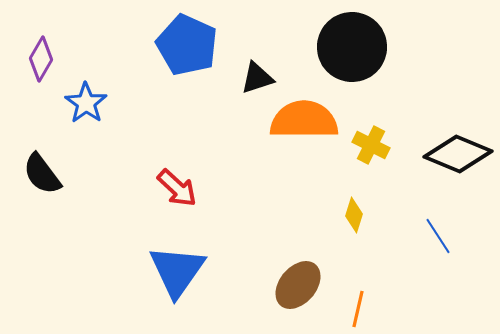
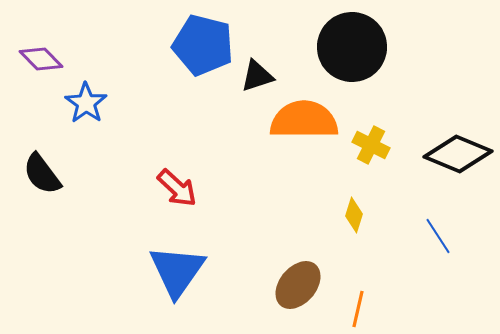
blue pentagon: moved 16 px right; rotated 10 degrees counterclockwise
purple diamond: rotated 75 degrees counterclockwise
black triangle: moved 2 px up
